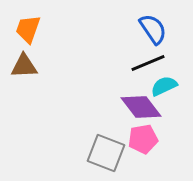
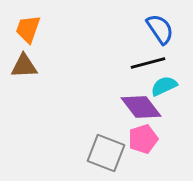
blue semicircle: moved 7 px right
black line: rotated 8 degrees clockwise
pink pentagon: rotated 8 degrees counterclockwise
